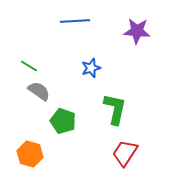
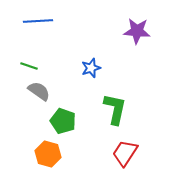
blue line: moved 37 px left
green line: rotated 12 degrees counterclockwise
orange hexagon: moved 18 px right
